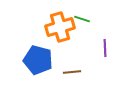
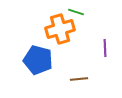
green line: moved 6 px left, 7 px up
orange cross: moved 2 px down
brown line: moved 7 px right, 7 px down
